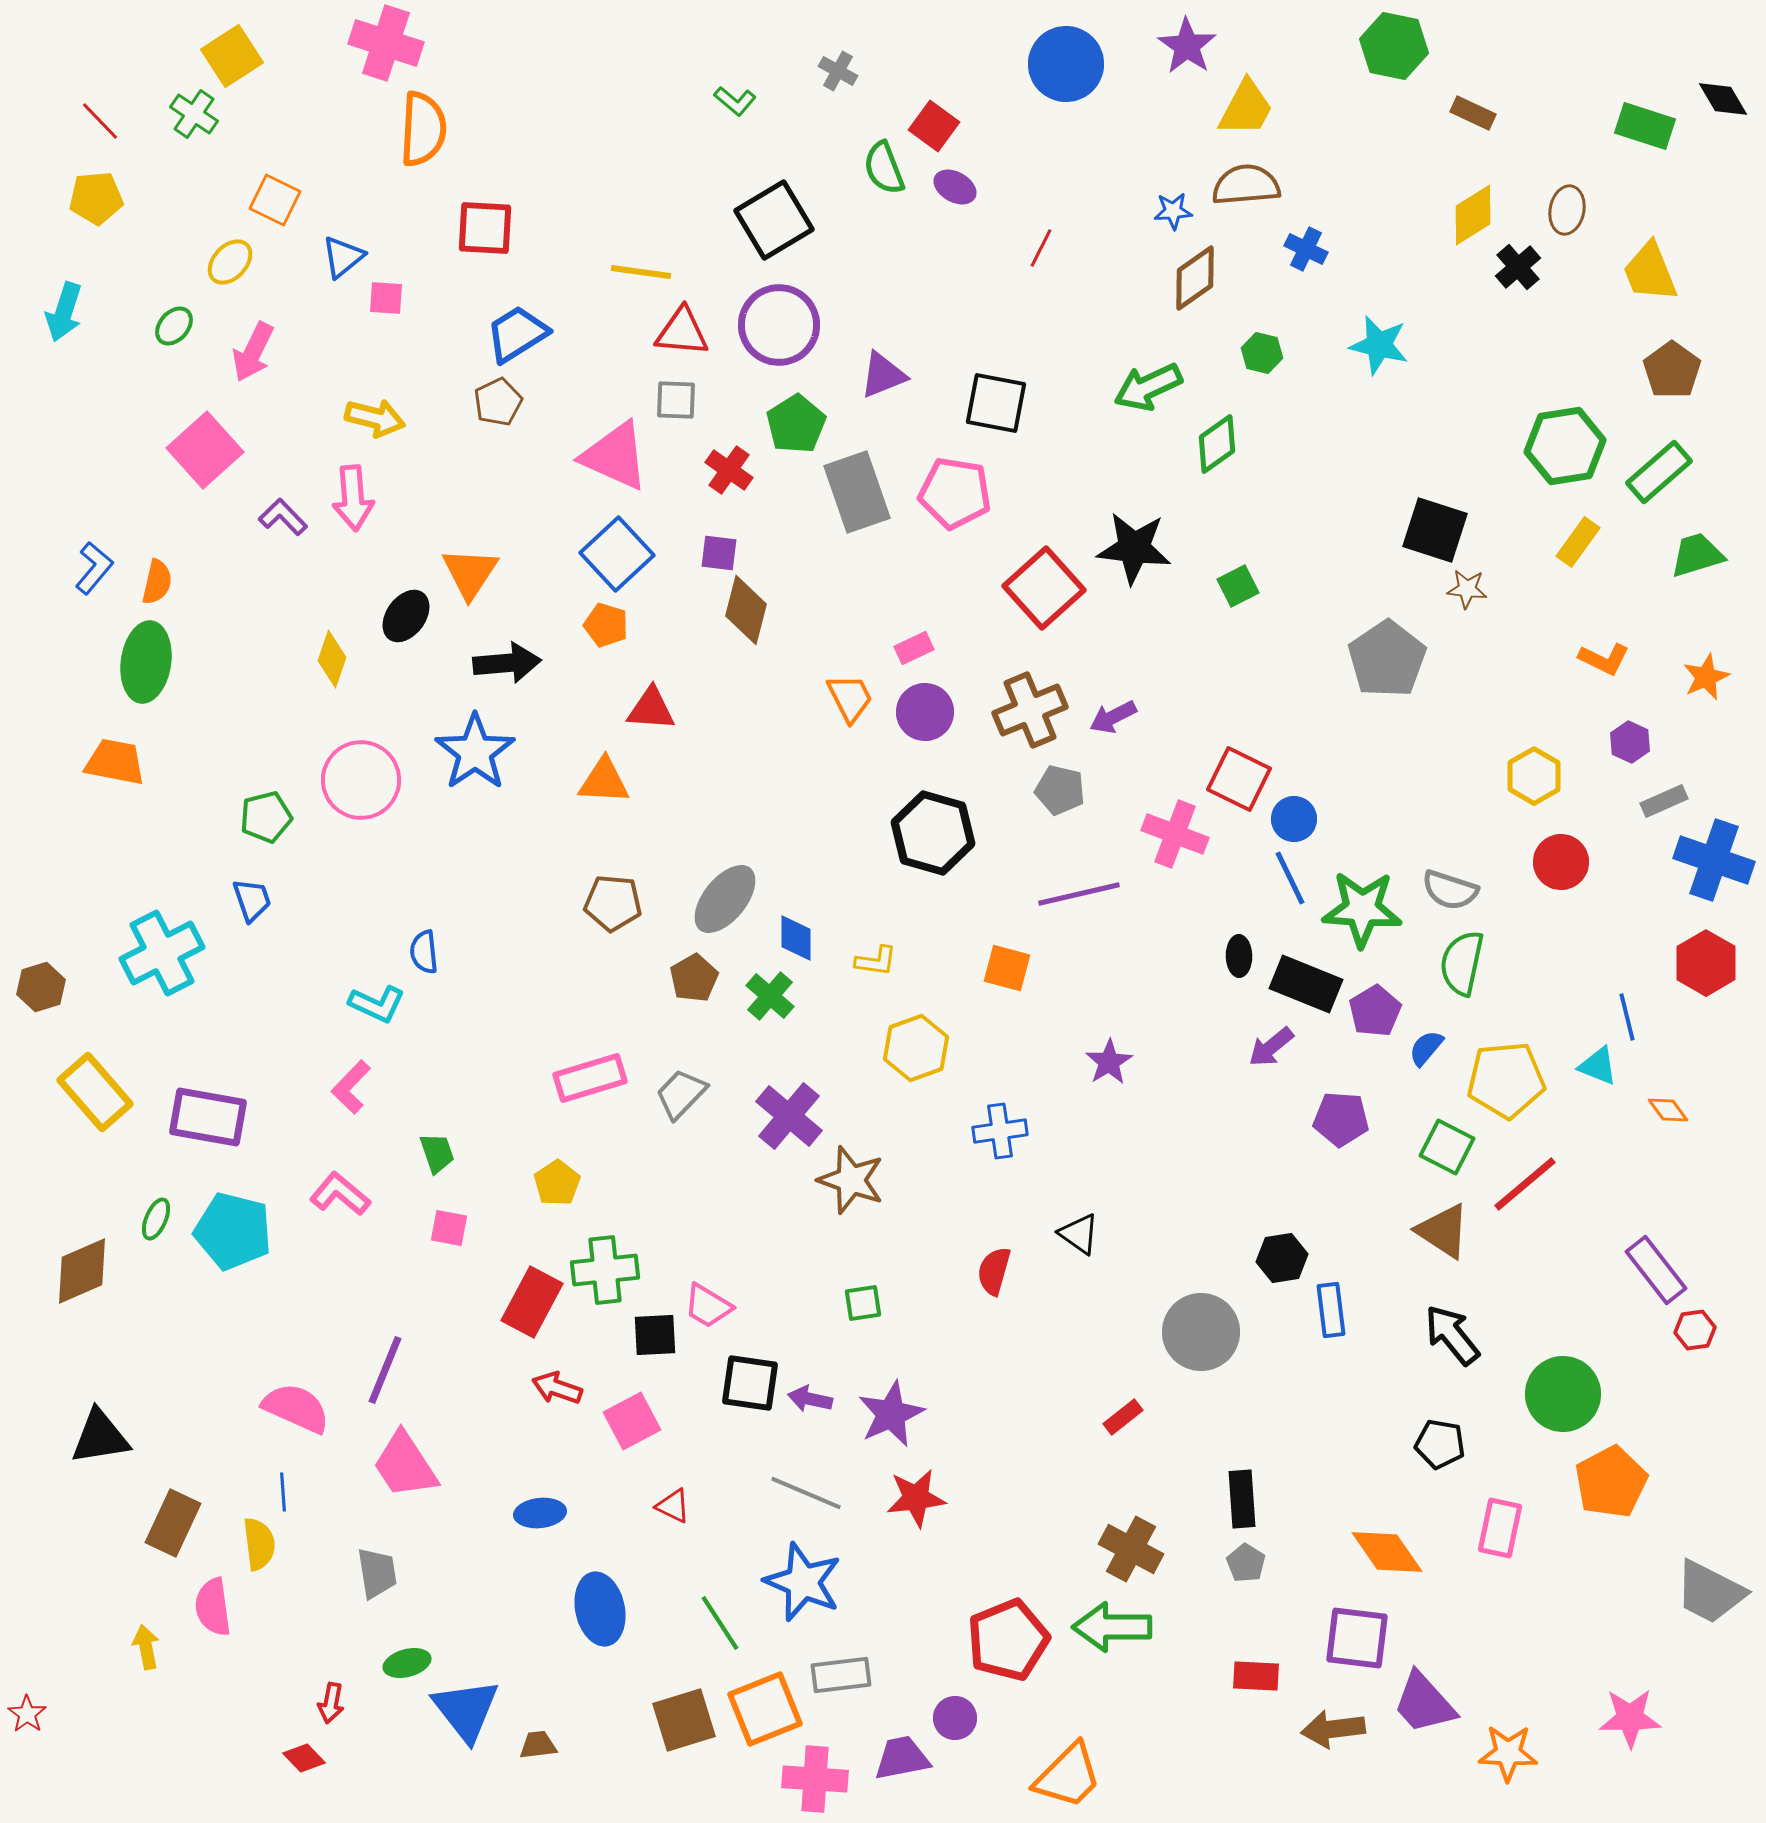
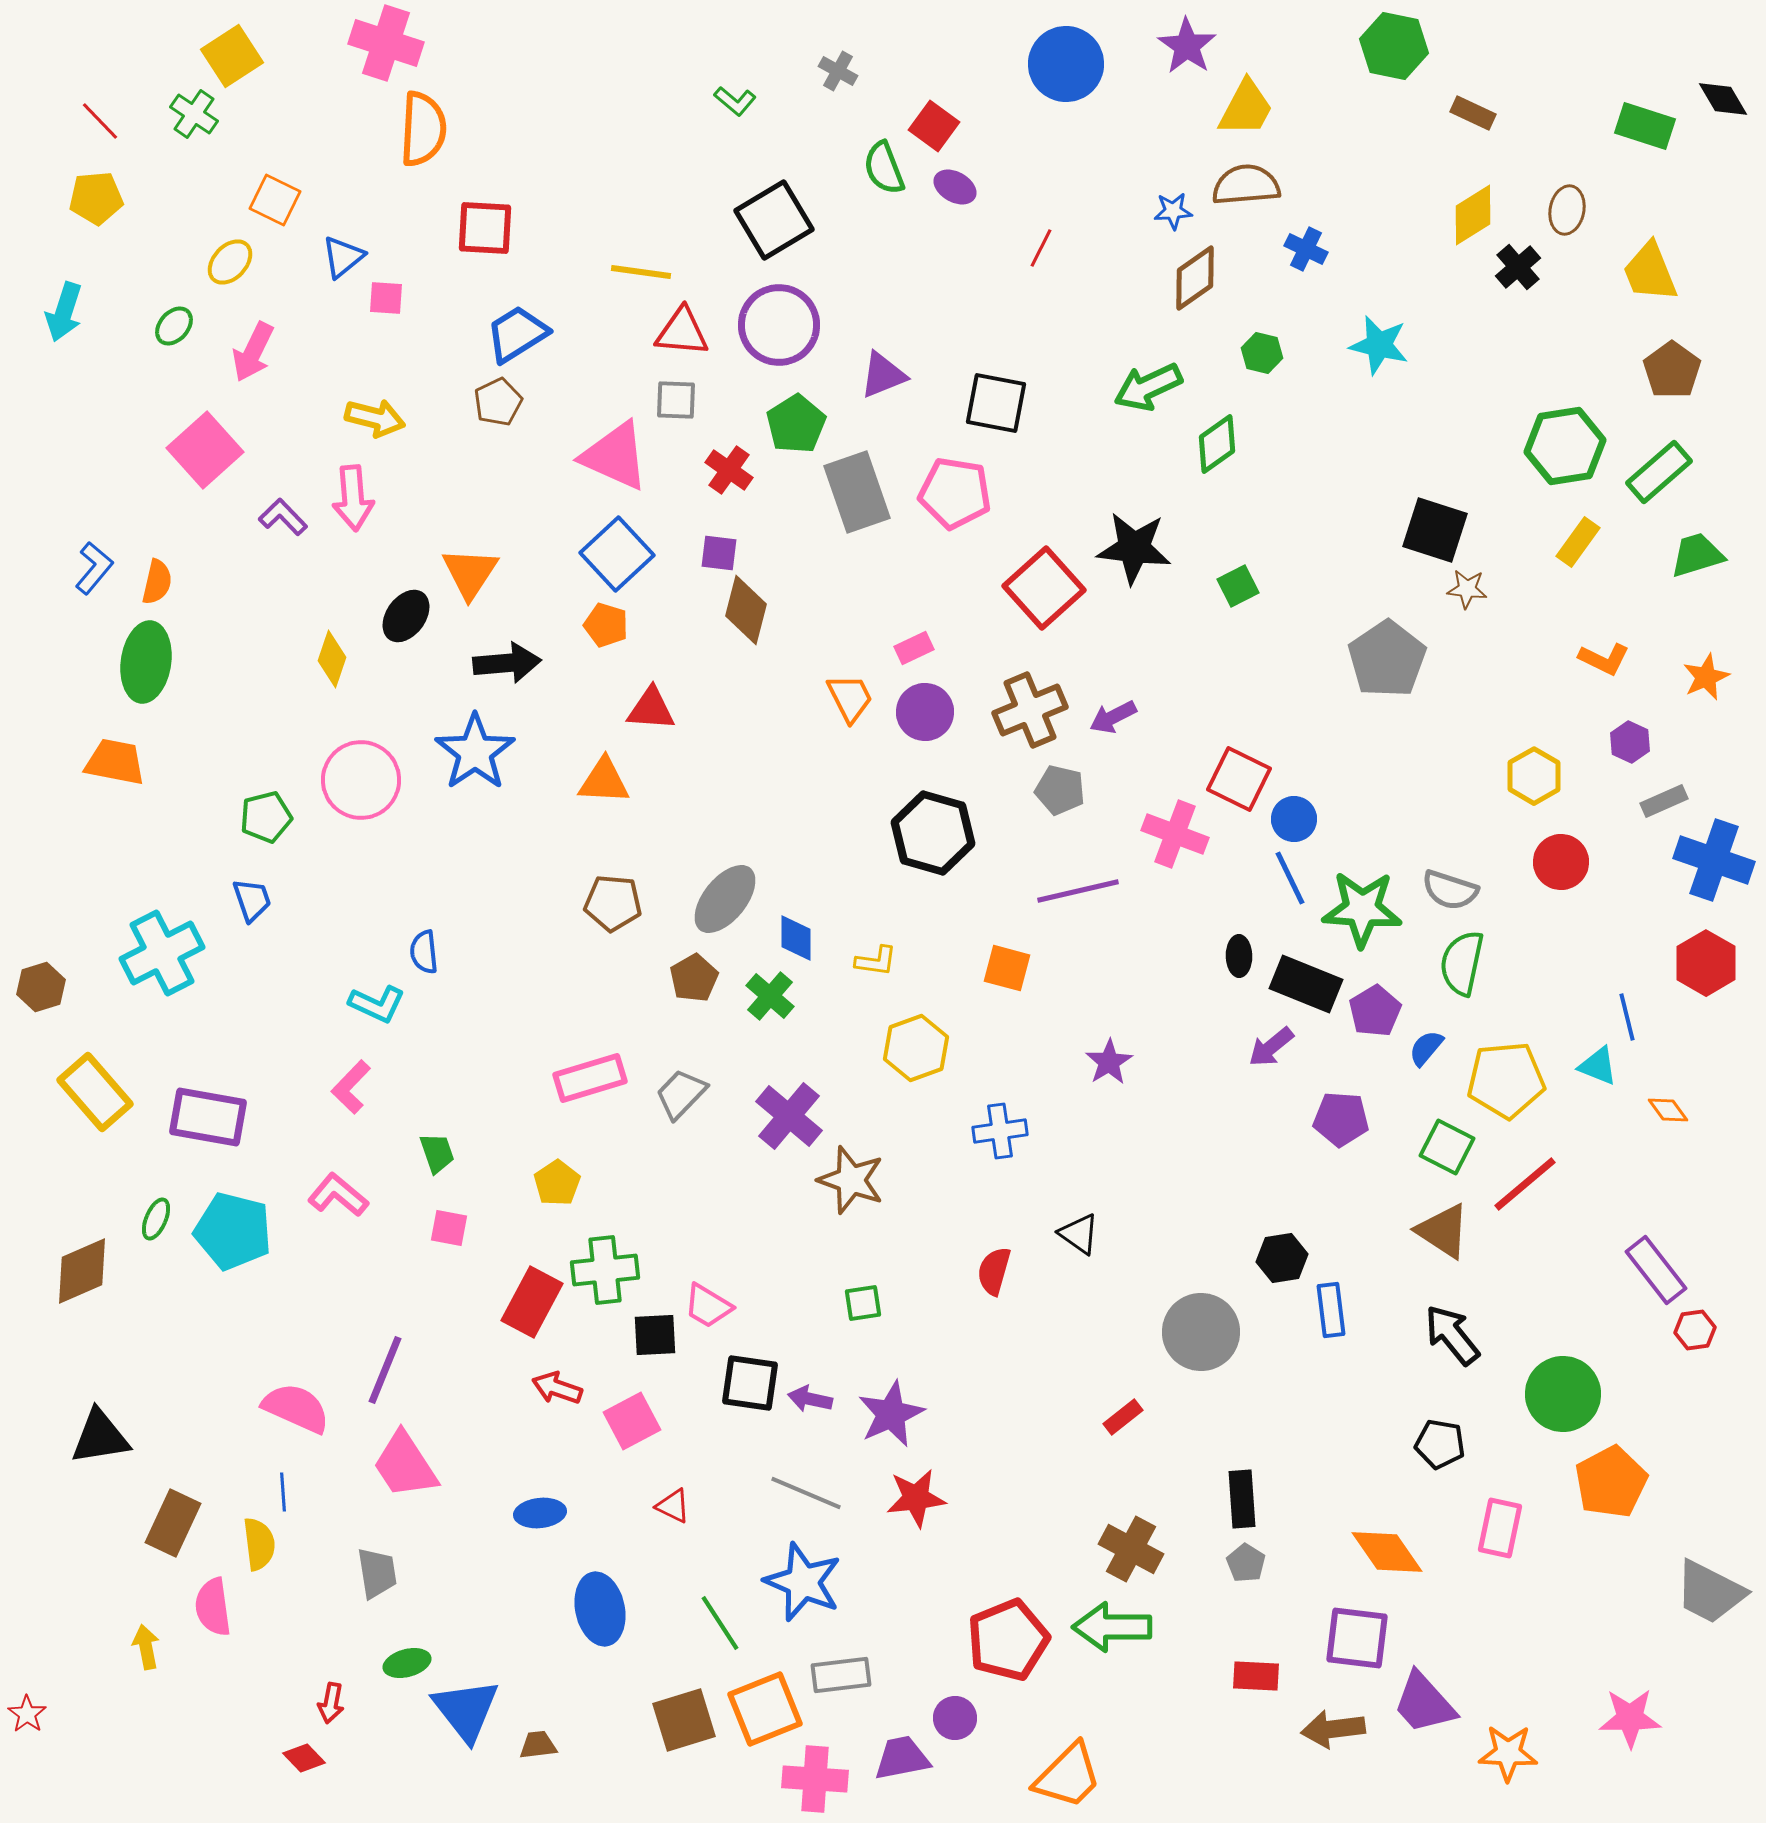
purple line at (1079, 894): moved 1 px left, 3 px up
pink L-shape at (340, 1194): moved 2 px left, 1 px down
